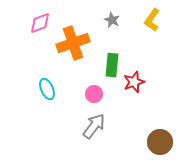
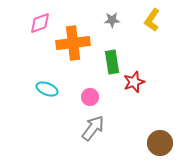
gray star: rotated 28 degrees counterclockwise
orange cross: rotated 12 degrees clockwise
green rectangle: moved 3 px up; rotated 15 degrees counterclockwise
cyan ellipse: rotated 45 degrees counterclockwise
pink circle: moved 4 px left, 3 px down
gray arrow: moved 1 px left, 2 px down
brown circle: moved 1 px down
